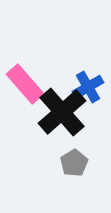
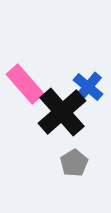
blue cross: rotated 20 degrees counterclockwise
